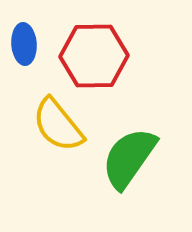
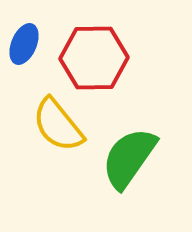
blue ellipse: rotated 27 degrees clockwise
red hexagon: moved 2 px down
